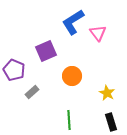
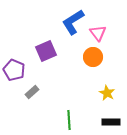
orange circle: moved 21 px right, 19 px up
black rectangle: rotated 72 degrees counterclockwise
